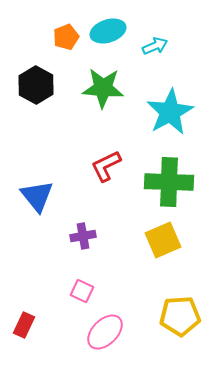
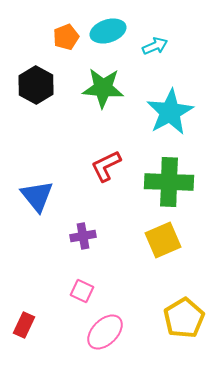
yellow pentagon: moved 4 px right, 2 px down; rotated 27 degrees counterclockwise
